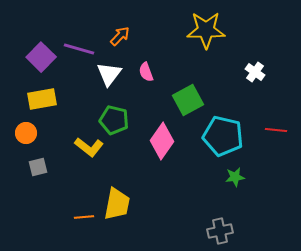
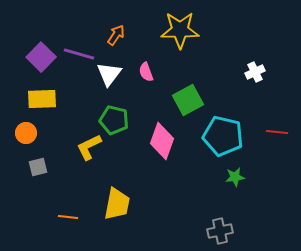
yellow star: moved 26 px left
orange arrow: moved 4 px left, 1 px up; rotated 10 degrees counterclockwise
purple line: moved 5 px down
white cross: rotated 30 degrees clockwise
yellow rectangle: rotated 8 degrees clockwise
red line: moved 1 px right, 2 px down
pink diamond: rotated 15 degrees counterclockwise
yellow L-shape: rotated 116 degrees clockwise
orange line: moved 16 px left; rotated 12 degrees clockwise
